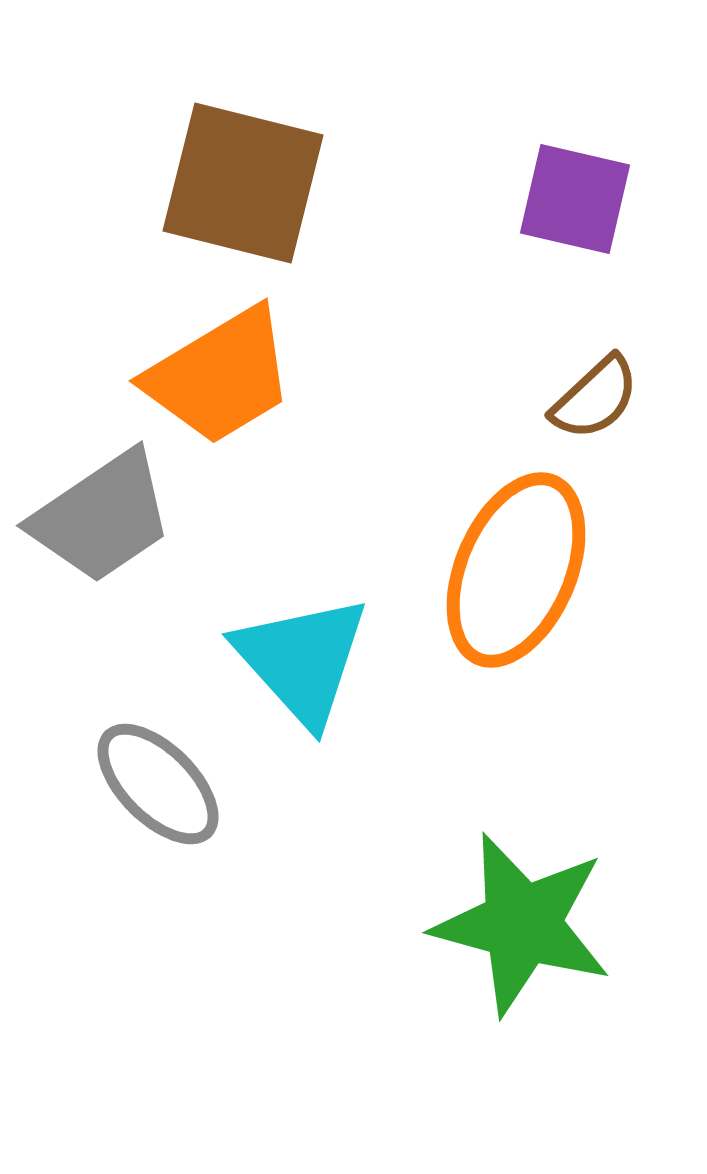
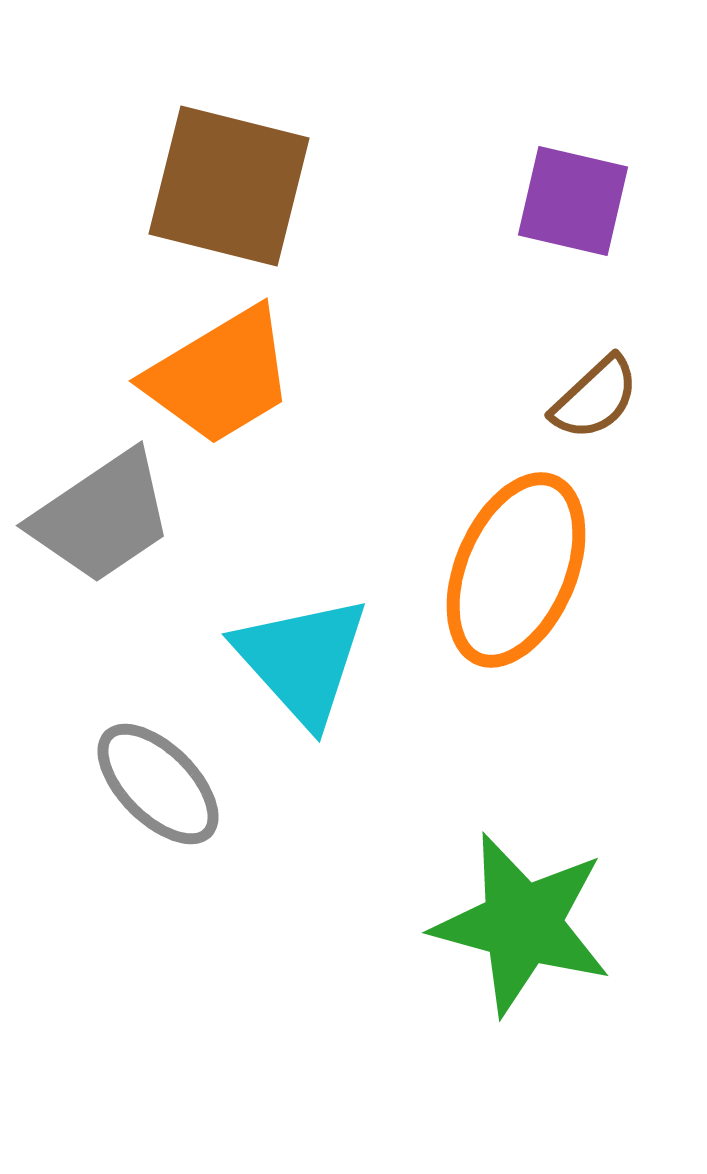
brown square: moved 14 px left, 3 px down
purple square: moved 2 px left, 2 px down
